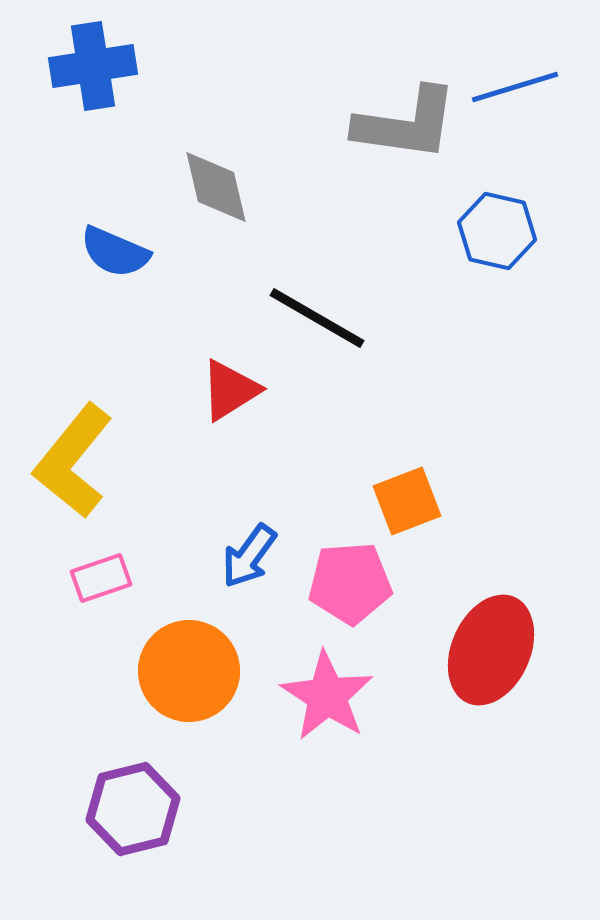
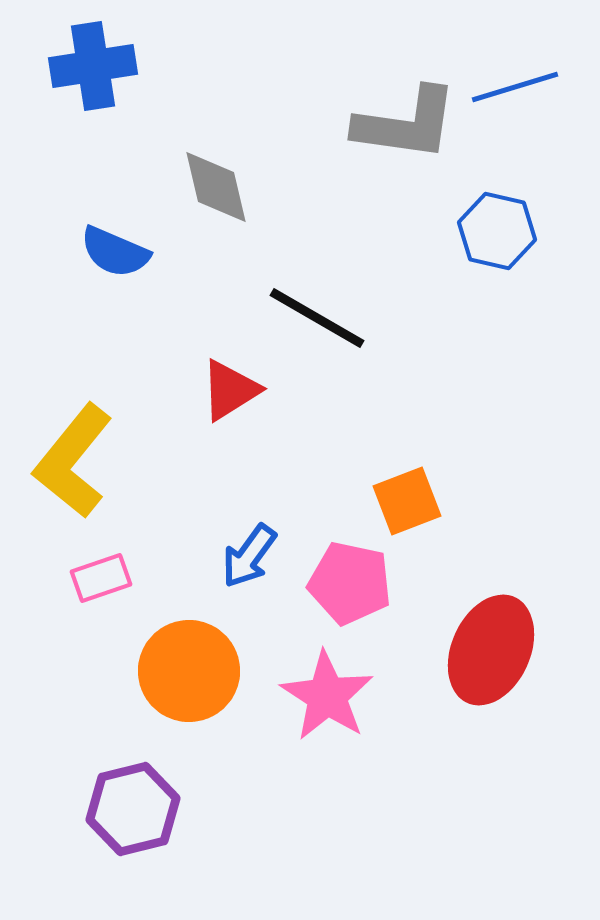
pink pentagon: rotated 16 degrees clockwise
